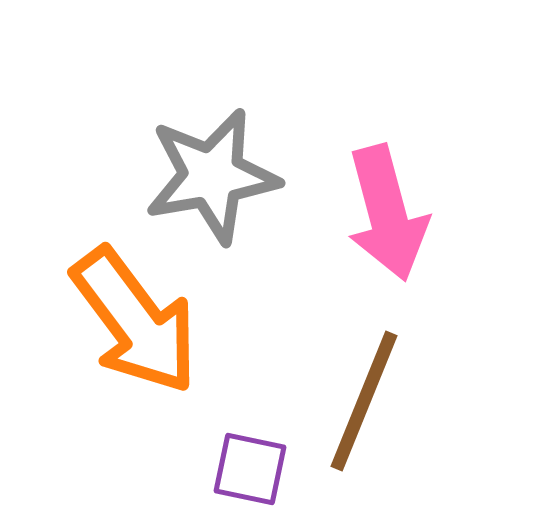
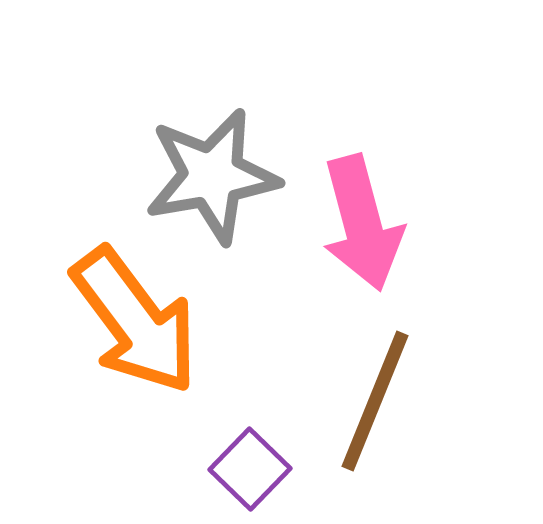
pink arrow: moved 25 px left, 10 px down
brown line: moved 11 px right
purple square: rotated 32 degrees clockwise
